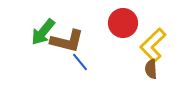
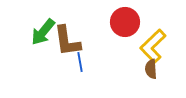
red circle: moved 2 px right, 1 px up
brown L-shape: rotated 68 degrees clockwise
yellow L-shape: moved 1 px down
blue line: rotated 30 degrees clockwise
